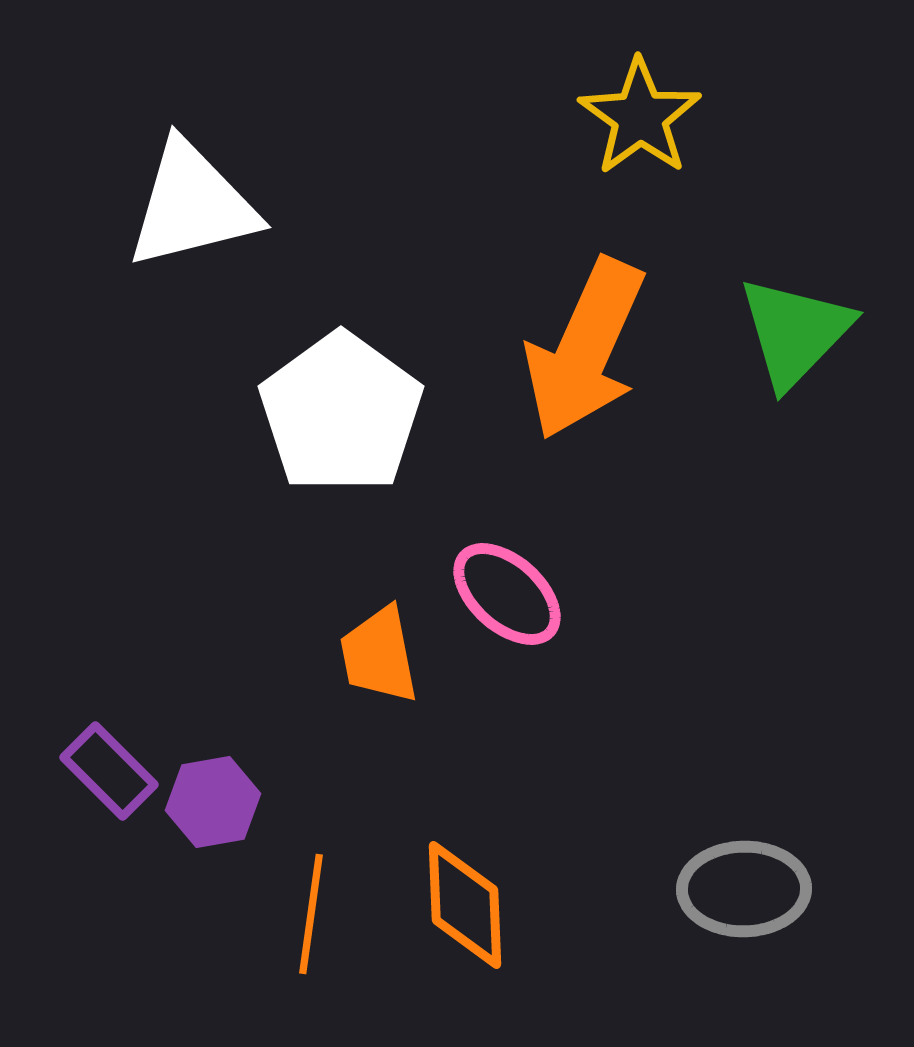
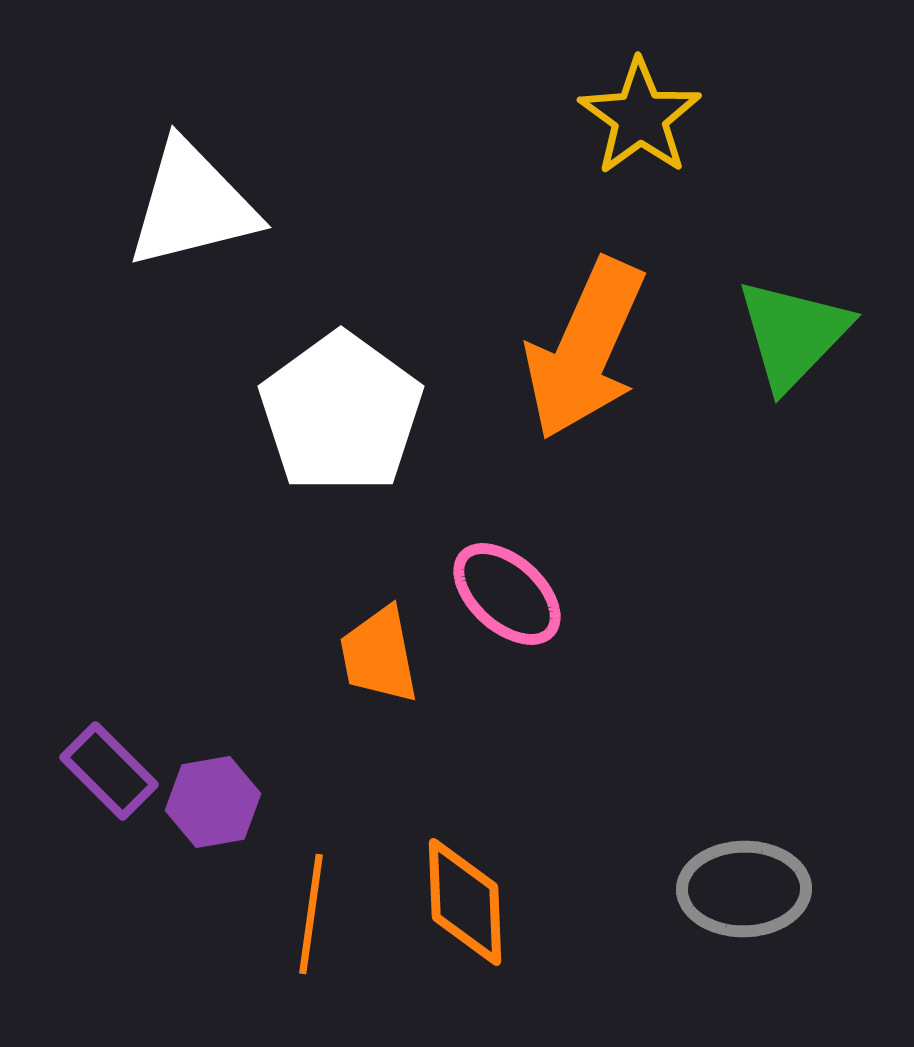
green triangle: moved 2 px left, 2 px down
orange diamond: moved 3 px up
